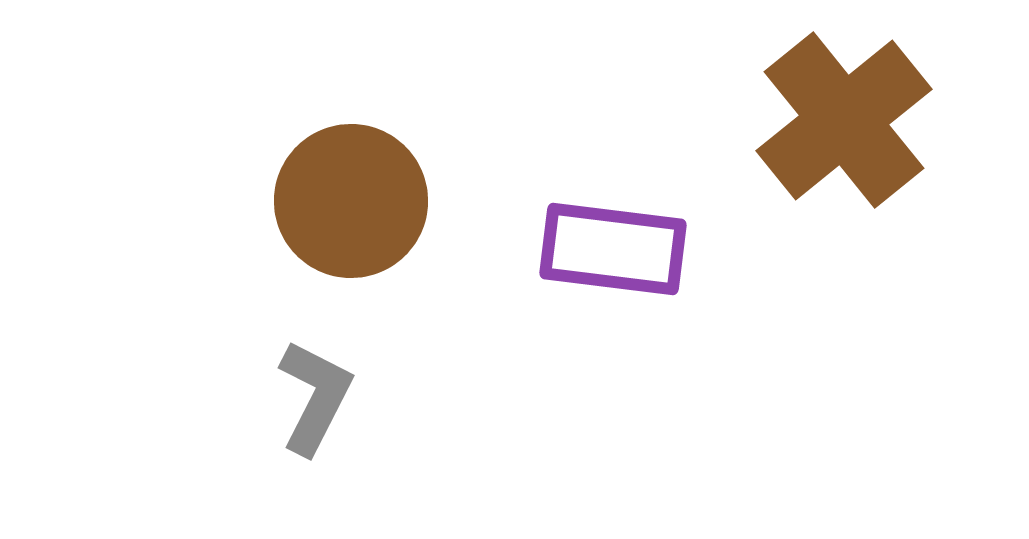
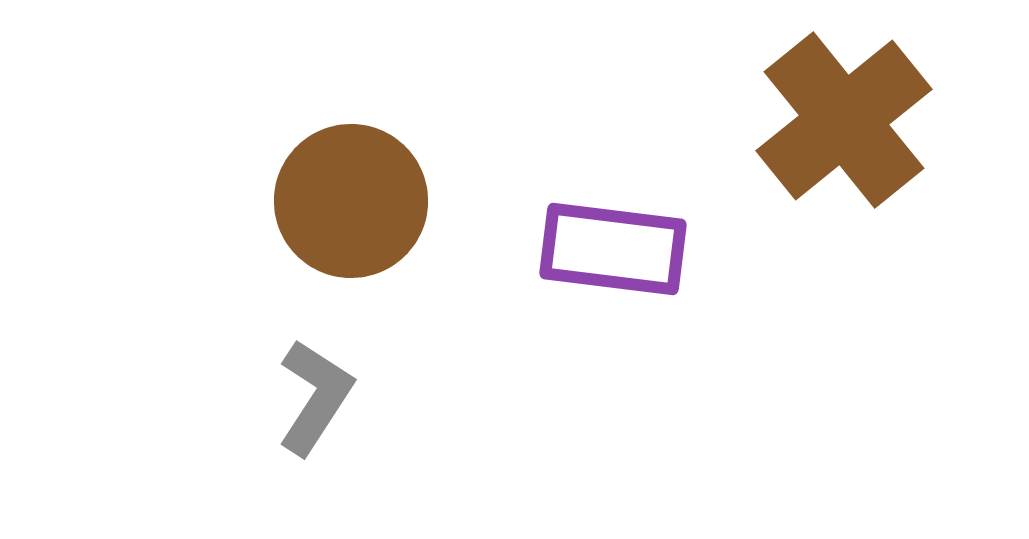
gray L-shape: rotated 6 degrees clockwise
